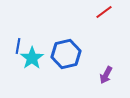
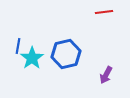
red line: rotated 30 degrees clockwise
